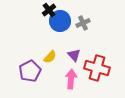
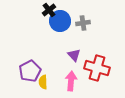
gray cross: rotated 16 degrees clockwise
yellow semicircle: moved 7 px left, 25 px down; rotated 136 degrees clockwise
pink arrow: moved 2 px down
